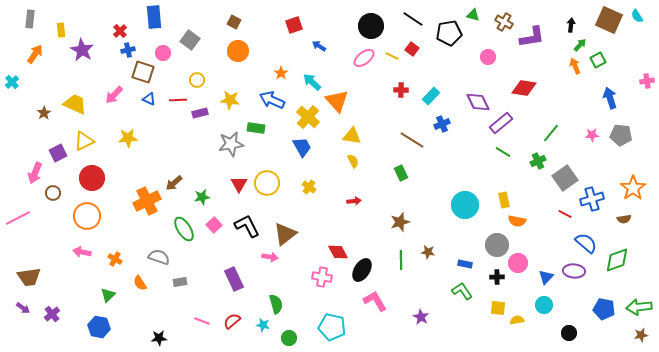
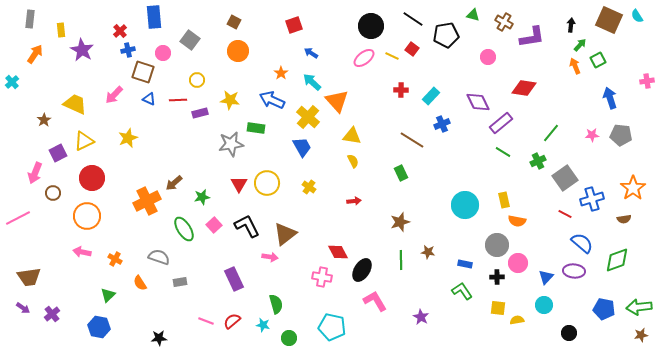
black pentagon at (449, 33): moved 3 px left, 2 px down
blue arrow at (319, 46): moved 8 px left, 7 px down
brown star at (44, 113): moved 7 px down
yellow star at (128, 138): rotated 18 degrees counterclockwise
blue semicircle at (586, 243): moved 4 px left
pink line at (202, 321): moved 4 px right
